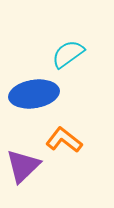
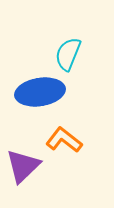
cyan semicircle: rotated 32 degrees counterclockwise
blue ellipse: moved 6 px right, 2 px up
